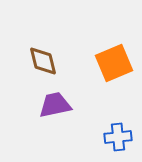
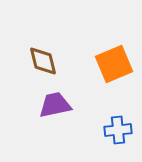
orange square: moved 1 px down
blue cross: moved 7 px up
